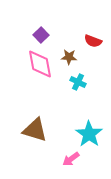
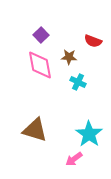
pink diamond: moved 1 px down
pink arrow: moved 3 px right
